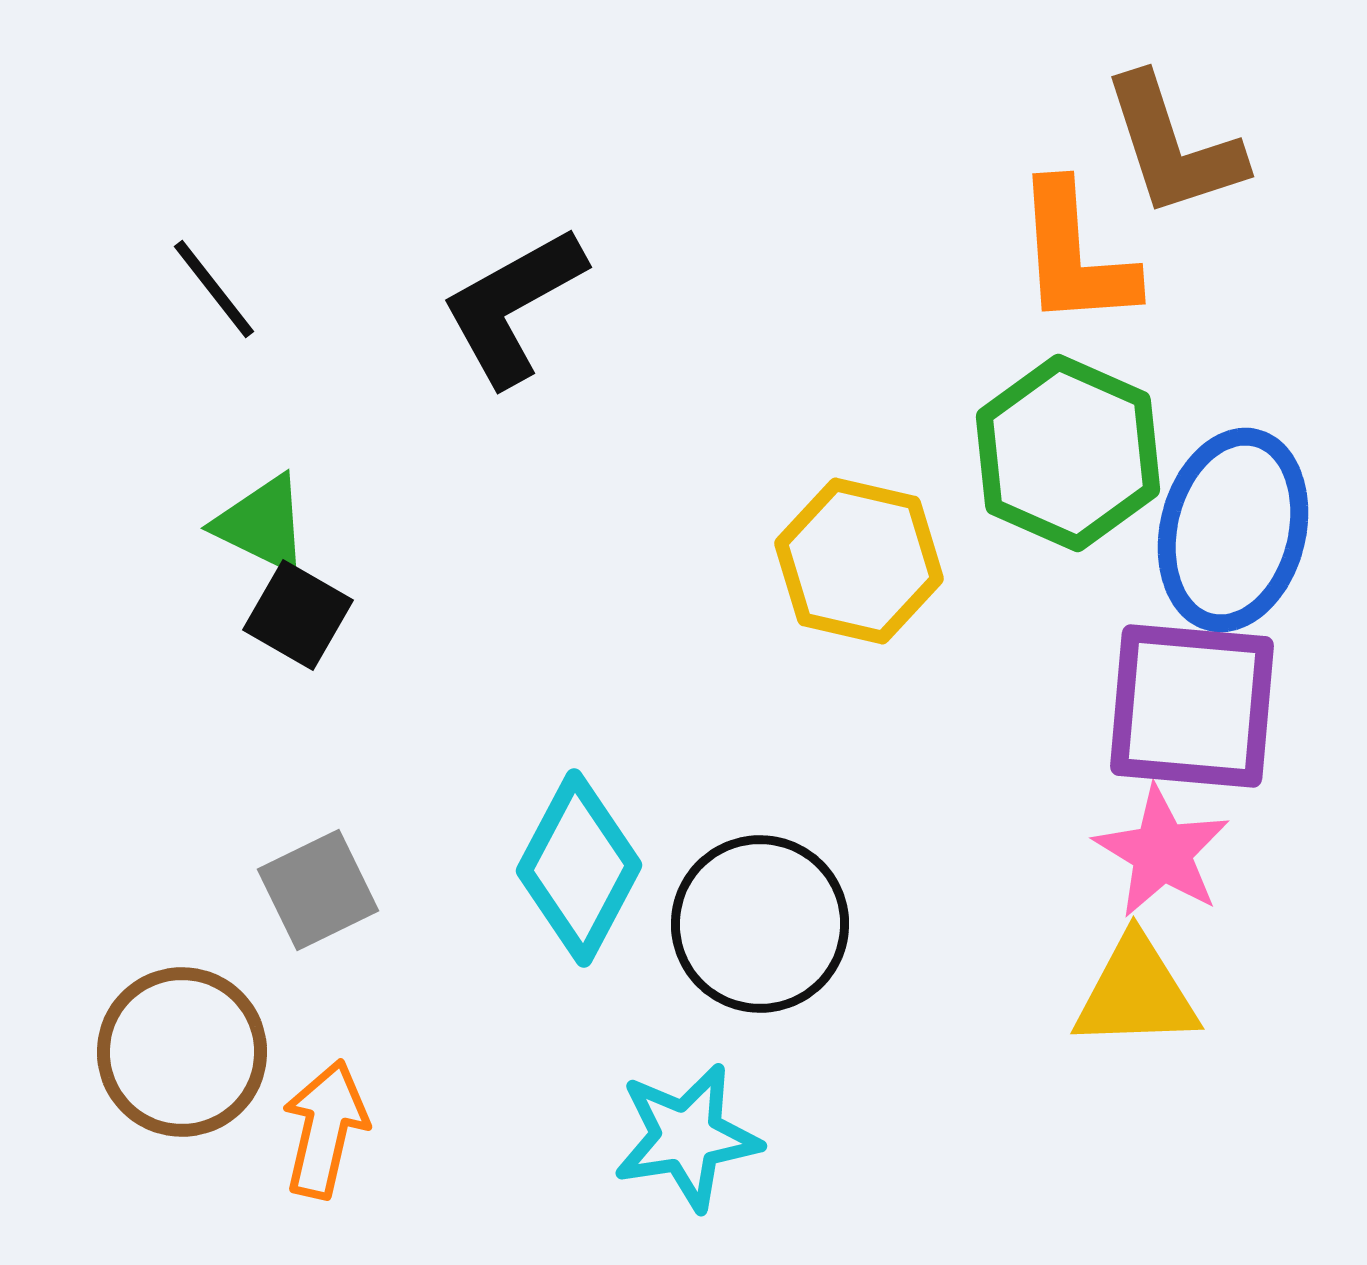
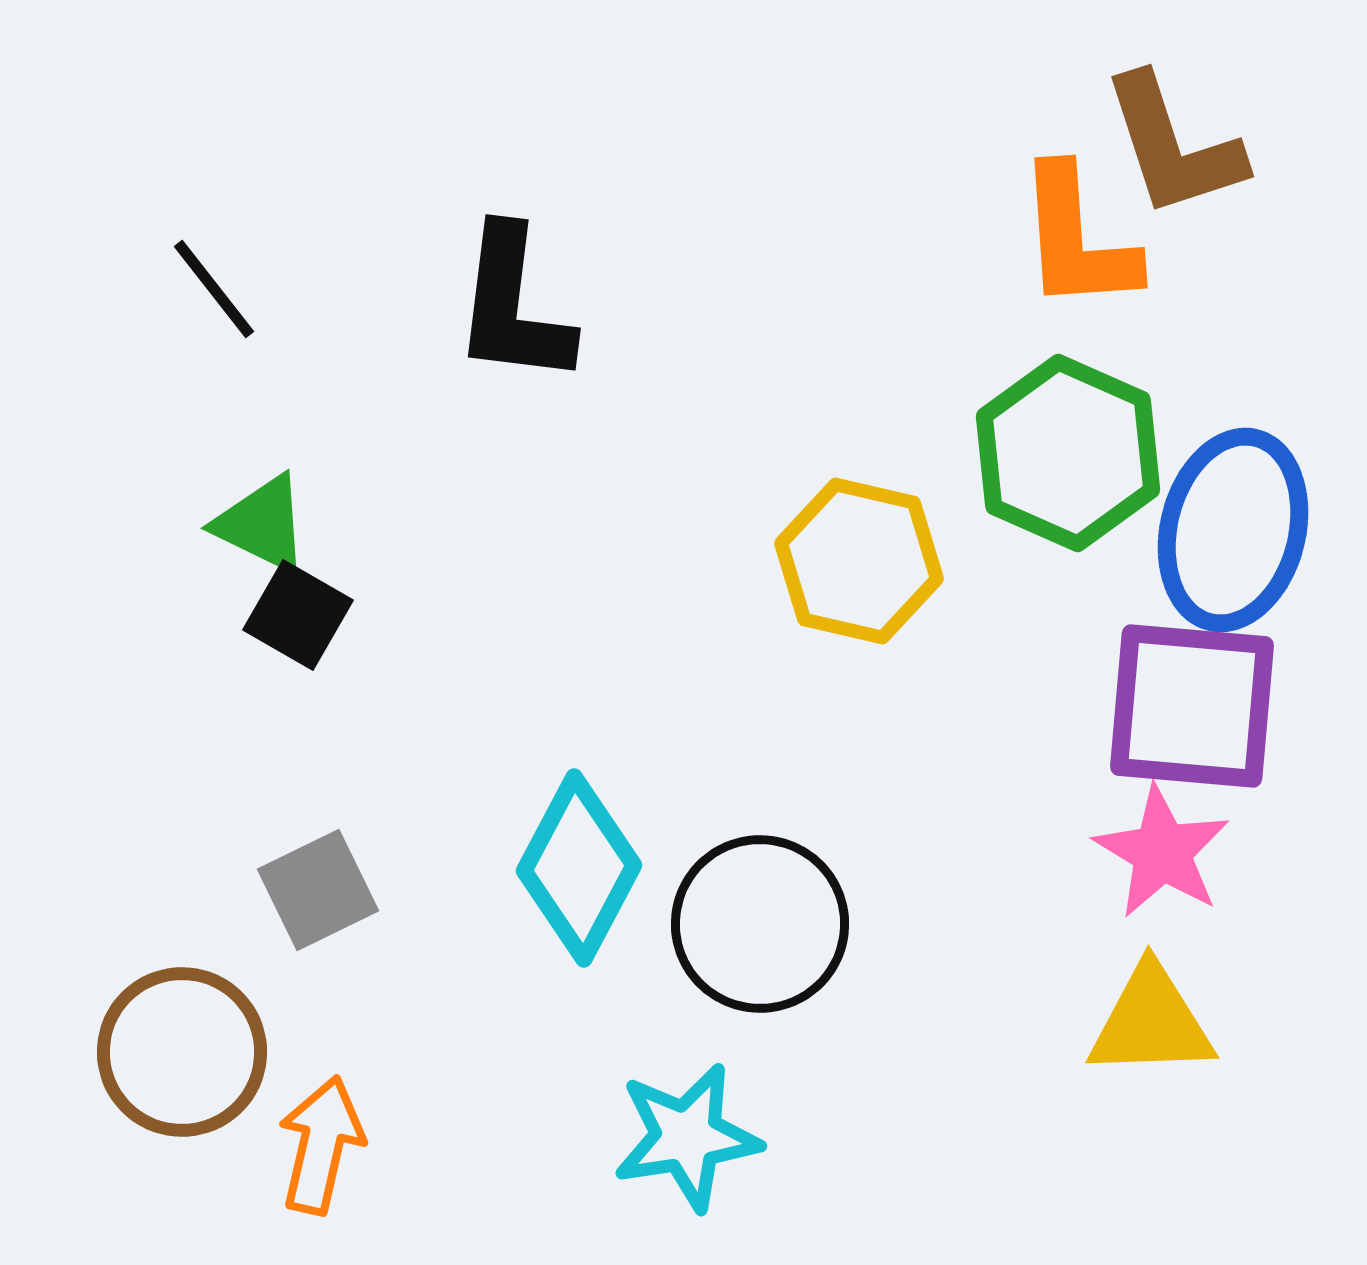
orange L-shape: moved 2 px right, 16 px up
black L-shape: rotated 54 degrees counterclockwise
yellow triangle: moved 15 px right, 29 px down
orange arrow: moved 4 px left, 16 px down
